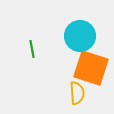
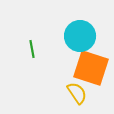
yellow semicircle: rotated 30 degrees counterclockwise
